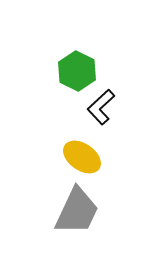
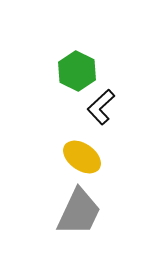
gray trapezoid: moved 2 px right, 1 px down
